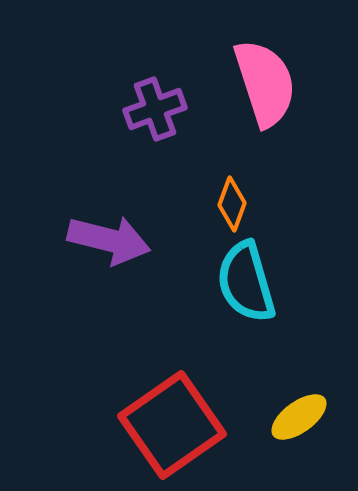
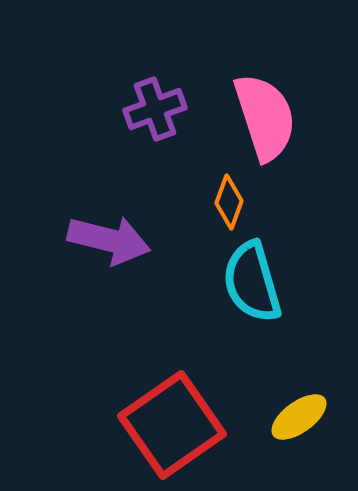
pink semicircle: moved 34 px down
orange diamond: moved 3 px left, 2 px up
cyan semicircle: moved 6 px right
